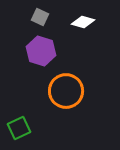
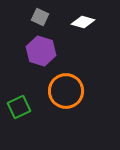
green square: moved 21 px up
